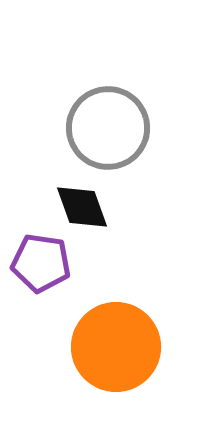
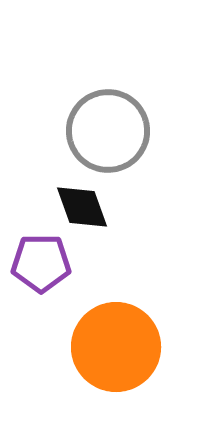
gray circle: moved 3 px down
purple pentagon: rotated 8 degrees counterclockwise
